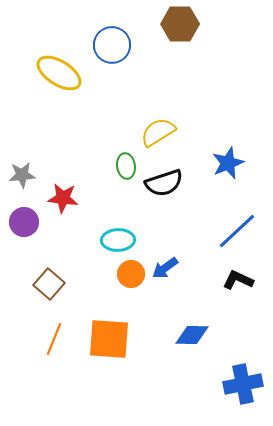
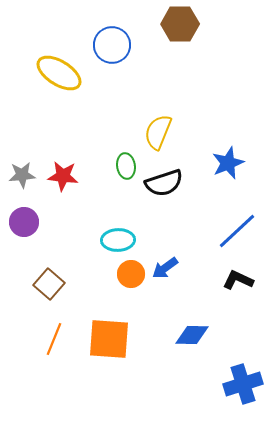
yellow semicircle: rotated 36 degrees counterclockwise
red star: moved 22 px up
blue cross: rotated 6 degrees counterclockwise
